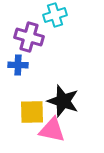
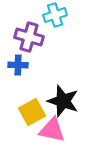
yellow square: rotated 28 degrees counterclockwise
